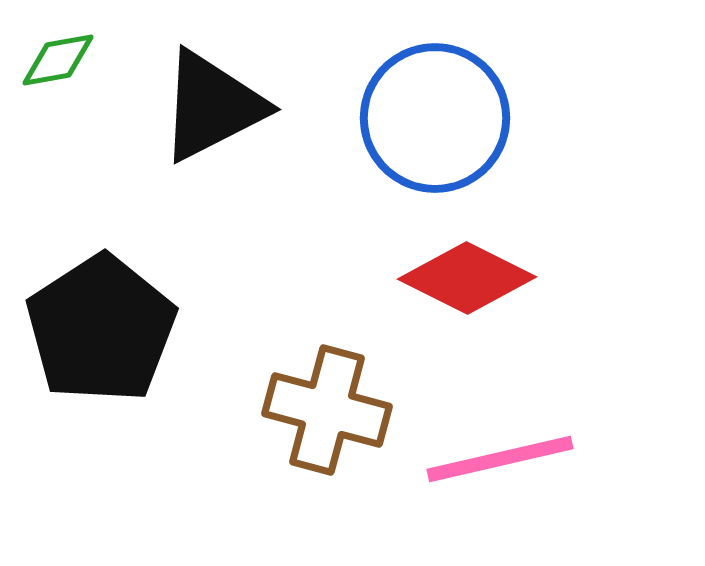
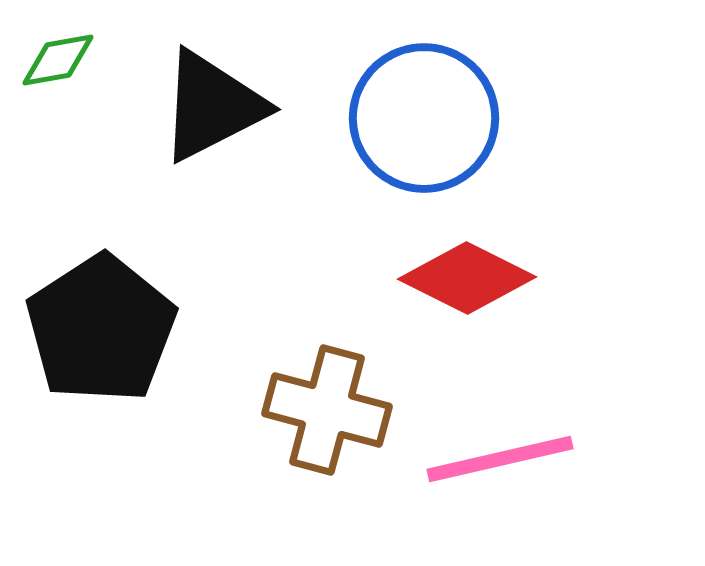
blue circle: moved 11 px left
